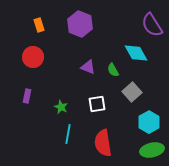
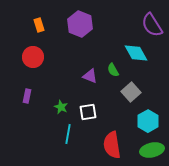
purple triangle: moved 2 px right, 9 px down
gray square: moved 1 px left
white square: moved 9 px left, 8 px down
cyan hexagon: moved 1 px left, 1 px up
red semicircle: moved 9 px right, 2 px down
